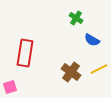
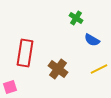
brown cross: moved 13 px left, 3 px up
